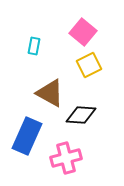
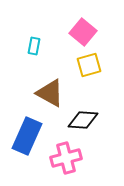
yellow square: rotated 10 degrees clockwise
black diamond: moved 2 px right, 5 px down
